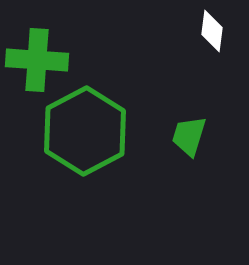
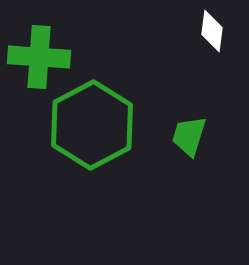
green cross: moved 2 px right, 3 px up
green hexagon: moved 7 px right, 6 px up
